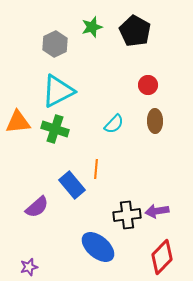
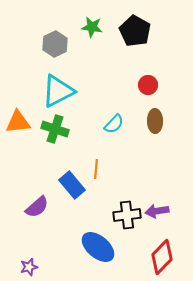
green star: rotated 25 degrees clockwise
